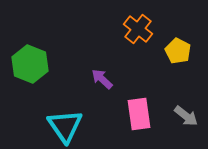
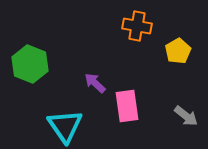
orange cross: moved 1 px left, 3 px up; rotated 28 degrees counterclockwise
yellow pentagon: rotated 15 degrees clockwise
purple arrow: moved 7 px left, 4 px down
pink rectangle: moved 12 px left, 8 px up
